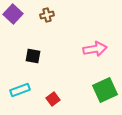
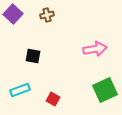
red square: rotated 24 degrees counterclockwise
